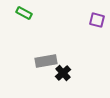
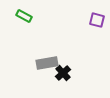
green rectangle: moved 3 px down
gray rectangle: moved 1 px right, 2 px down
